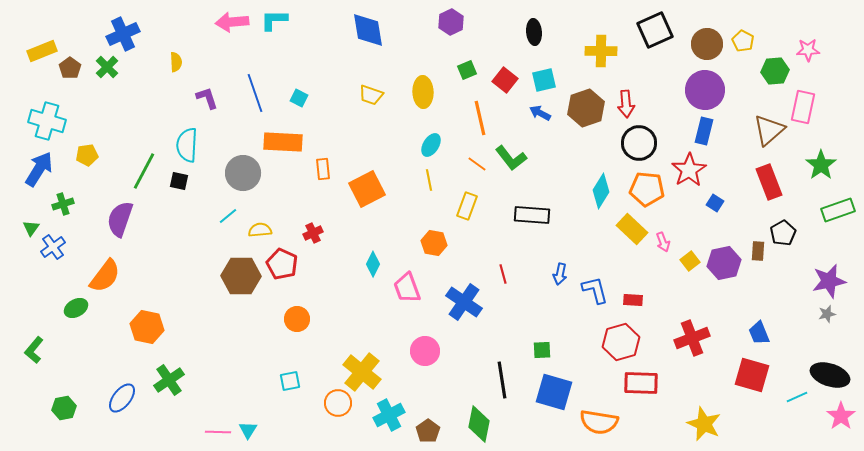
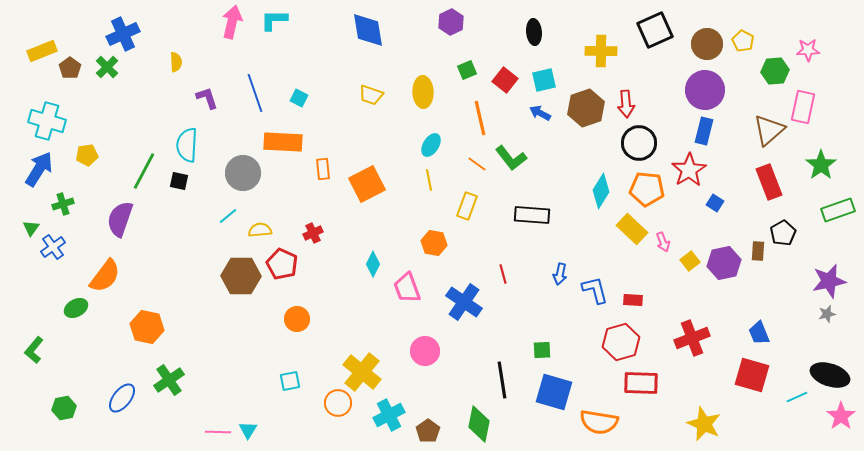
pink arrow at (232, 22): rotated 108 degrees clockwise
orange square at (367, 189): moved 5 px up
